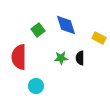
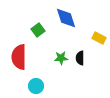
blue diamond: moved 7 px up
